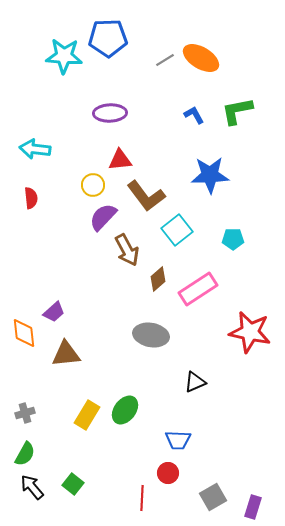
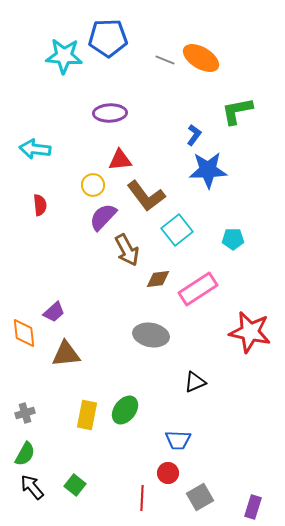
gray line: rotated 54 degrees clockwise
blue L-shape: moved 20 px down; rotated 65 degrees clockwise
blue star: moved 2 px left, 5 px up
red semicircle: moved 9 px right, 7 px down
brown diamond: rotated 35 degrees clockwise
yellow rectangle: rotated 20 degrees counterclockwise
green square: moved 2 px right, 1 px down
gray square: moved 13 px left
